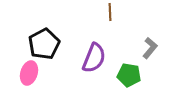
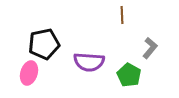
brown line: moved 12 px right, 3 px down
black pentagon: rotated 16 degrees clockwise
purple semicircle: moved 5 px left, 4 px down; rotated 72 degrees clockwise
green pentagon: rotated 20 degrees clockwise
